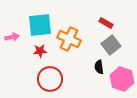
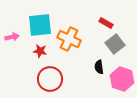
gray square: moved 4 px right, 1 px up
red star: rotated 16 degrees clockwise
